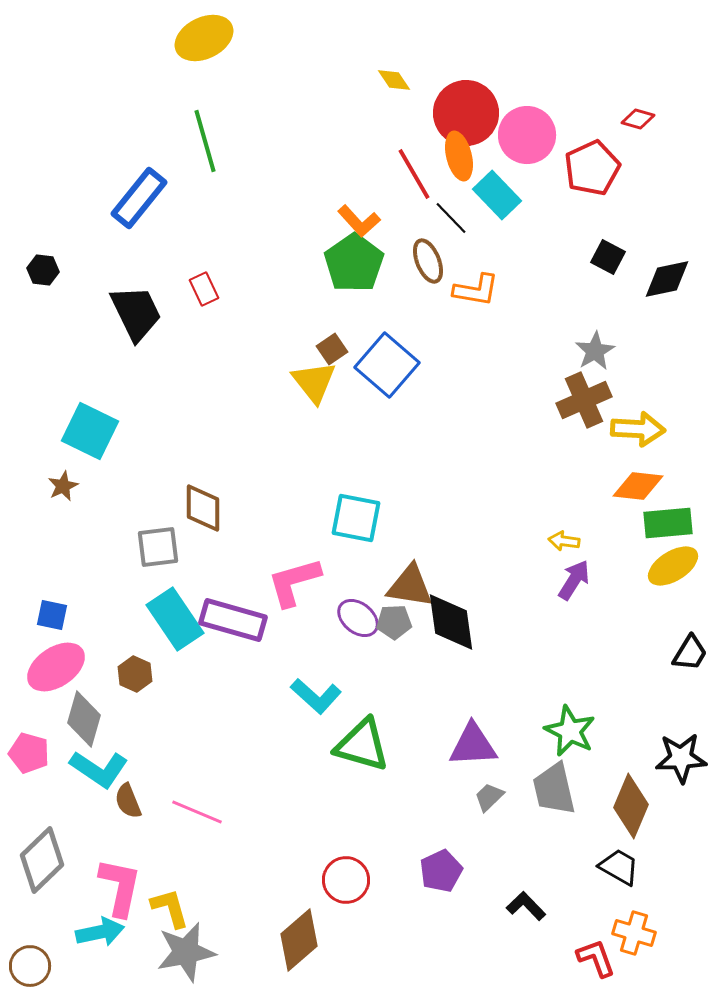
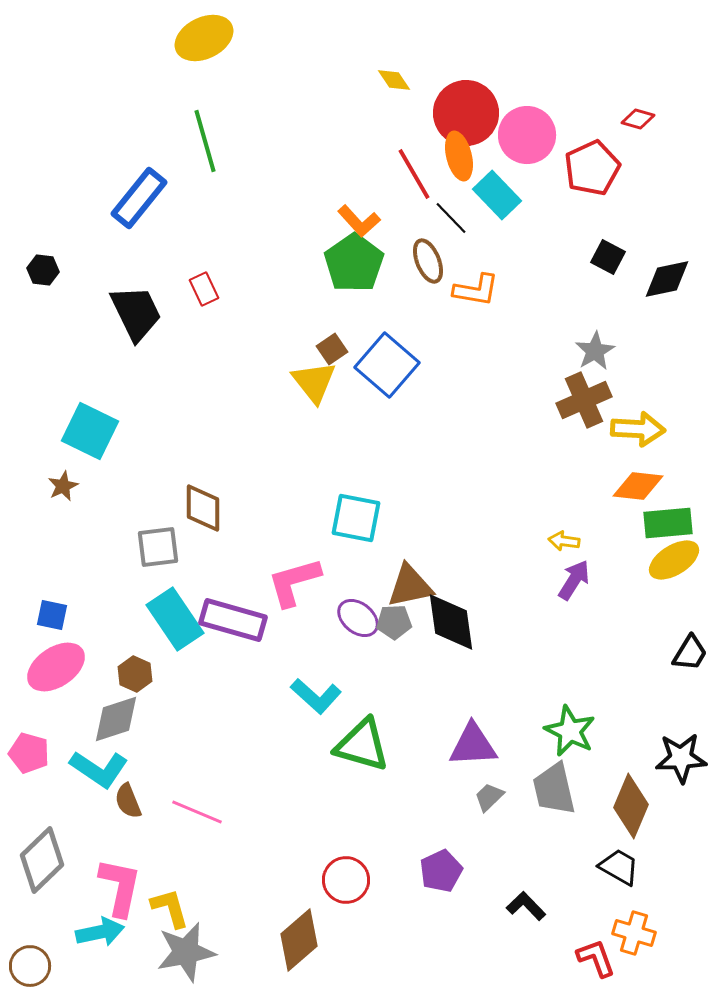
yellow ellipse at (673, 566): moved 1 px right, 6 px up
brown triangle at (410, 586): rotated 21 degrees counterclockwise
gray diamond at (84, 719): moved 32 px right; rotated 56 degrees clockwise
